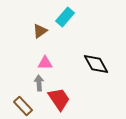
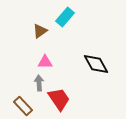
pink triangle: moved 1 px up
